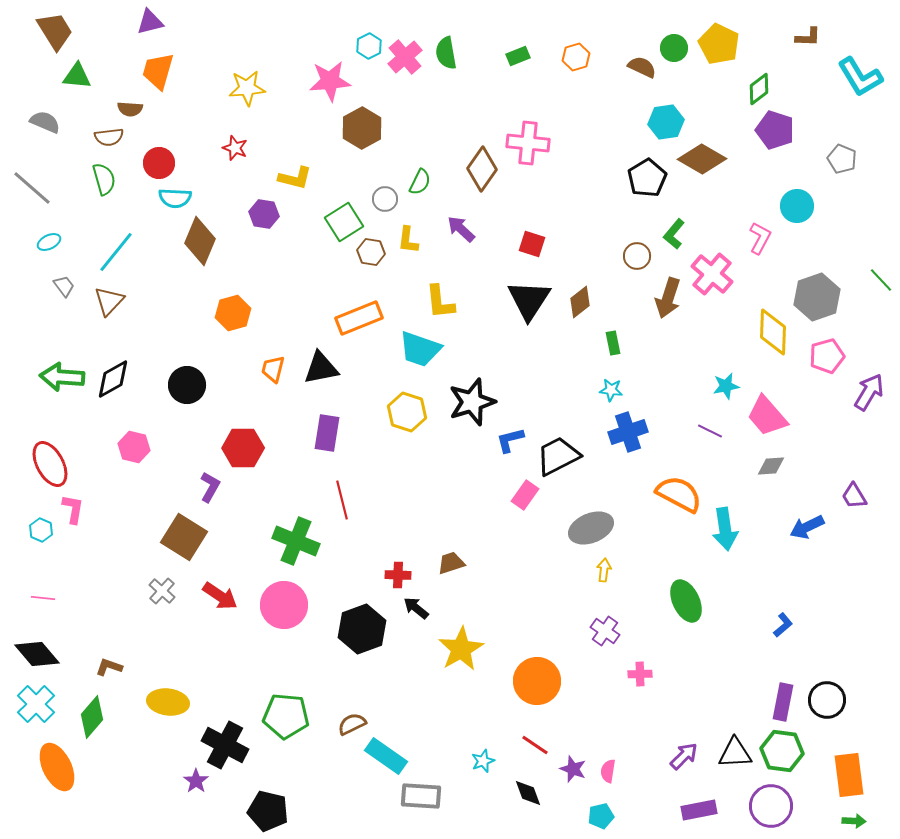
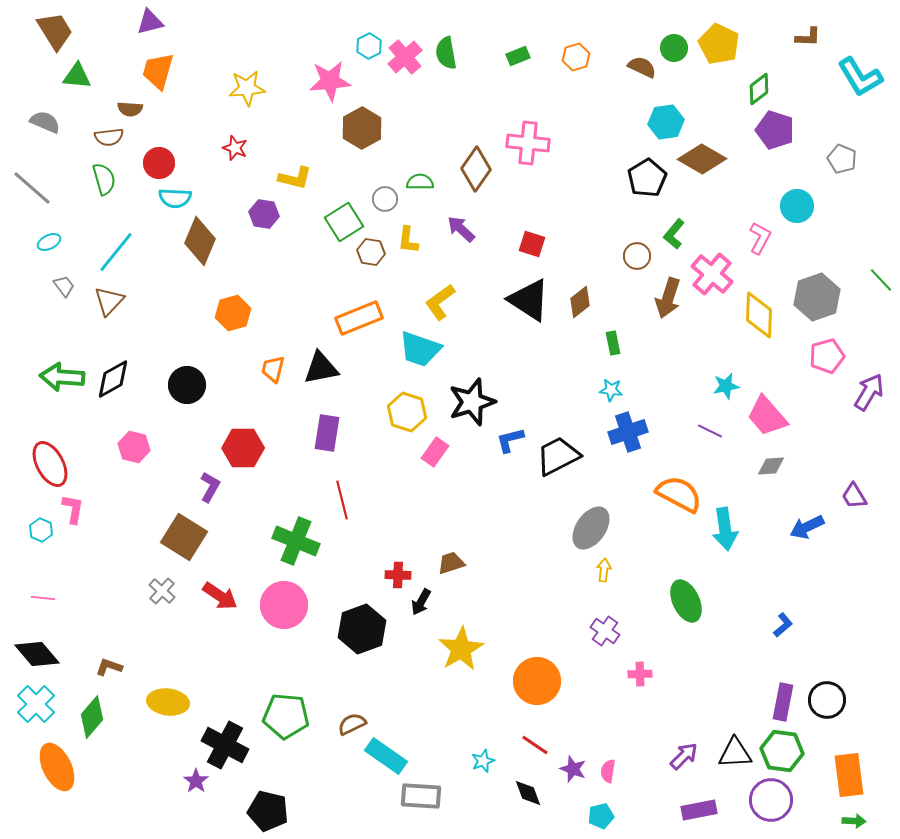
brown diamond at (482, 169): moved 6 px left
green semicircle at (420, 182): rotated 116 degrees counterclockwise
black triangle at (529, 300): rotated 30 degrees counterclockwise
yellow L-shape at (440, 302): rotated 60 degrees clockwise
yellow diamond at (773, 332): moved 14 px left, 17 px up
pink rectangle at (525, 495): moved 90 px left, 43 px up
gray ellipse at (591, 528): rotated 33 degrees counterclockwise
black arrow at (416, 608): moved 5 px right, 6 px up; rotated 100 degrees counterclockwise
purple circle at (771, 806): moved 6 px up
